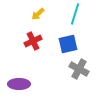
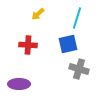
cyan line: moved 2 px right, 4 px down
red cross: moved 5 px left, 4 px down; rotated 30 degrees clockwise
gray cross: rotated 12 degrees counterclockwise
